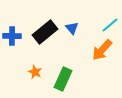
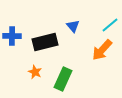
blue triangle: moved 1 px right, 2 px up
black rectangle: moved 10 px down; rotated 25 degrees clockwise
